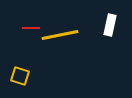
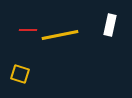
red line: moved 3 px left, 2 px down
yellow square: moved 2 px up
